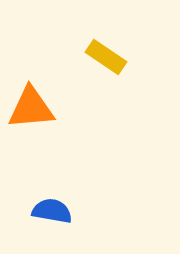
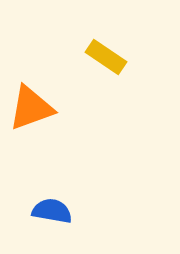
orange triangle: rotated 15 degrees counterclockwise
